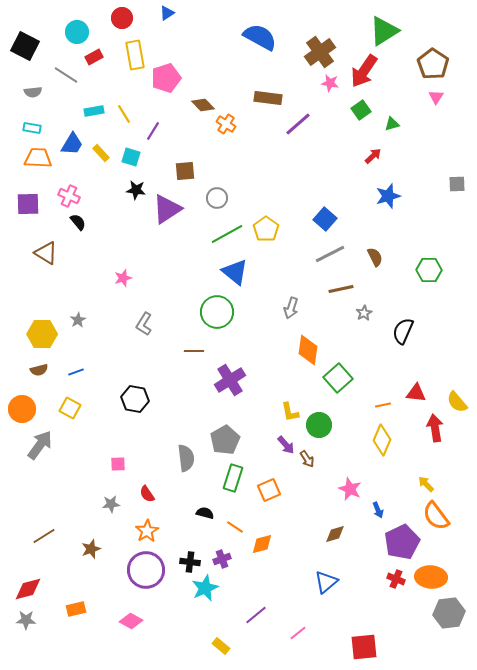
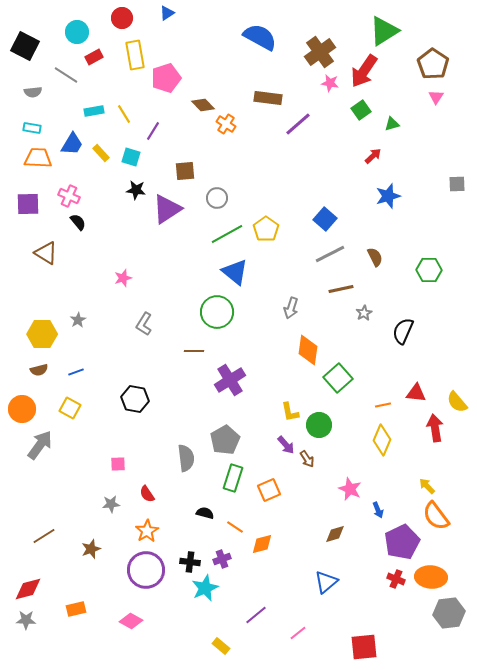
yellow arrow at (426, 484): moved 1 px right, 2 px down
